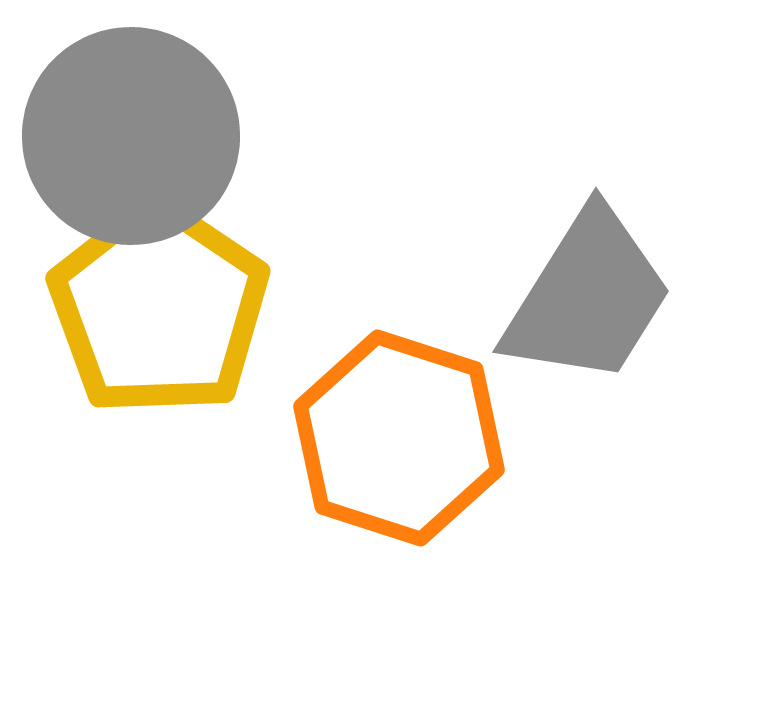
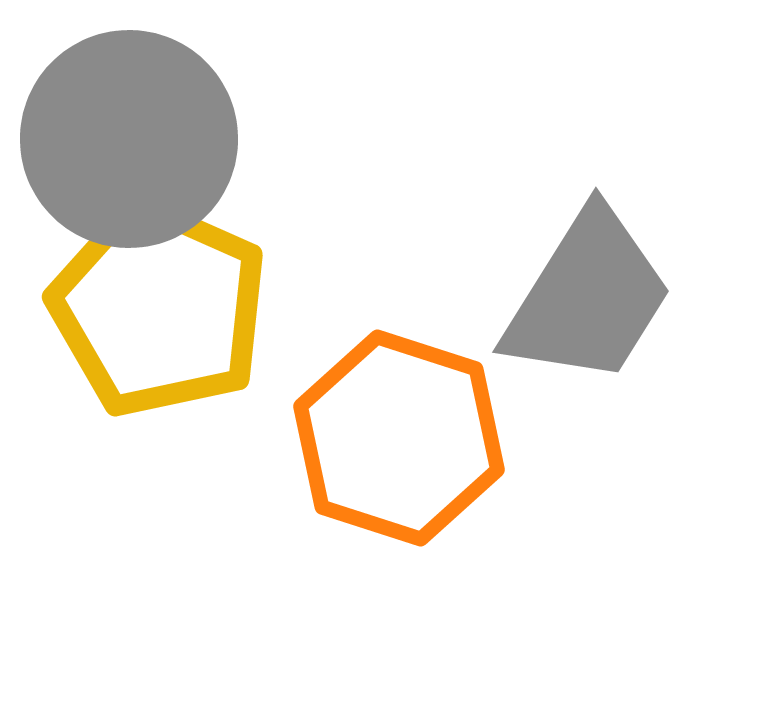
gray circle: moved 2 px left, 3 px down
yellow pentagon: rotated 10 degrees counterclockwise
